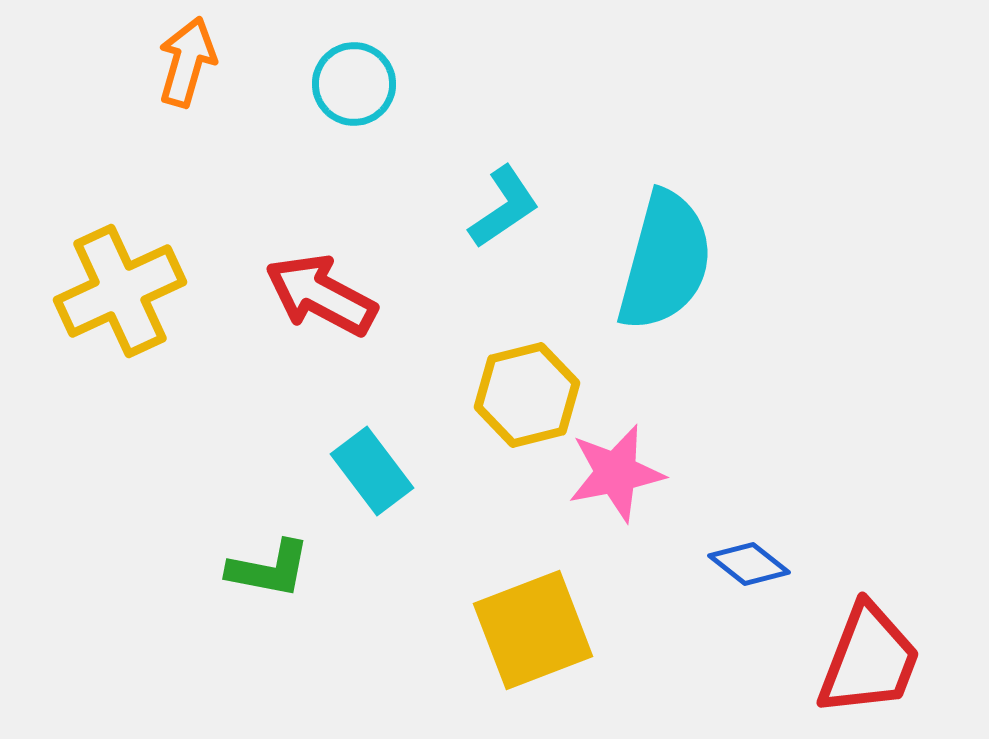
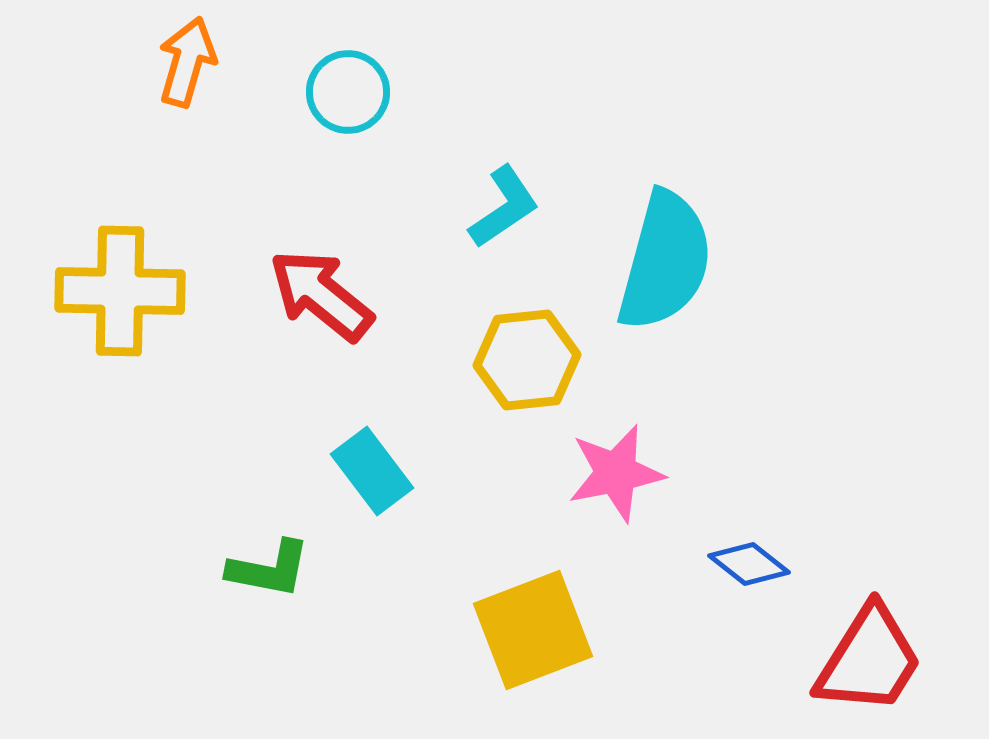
cyan circle: moved 6 px left, 8 px down
yellow cross: rotated 26 degrees clockwise
red arrow: rotated 11 degrees clockwise
yellow hexagon: moved 35 px up; rotated 8 degrees clockwise
red trapezoid: rotated 11 degrees clockwise
